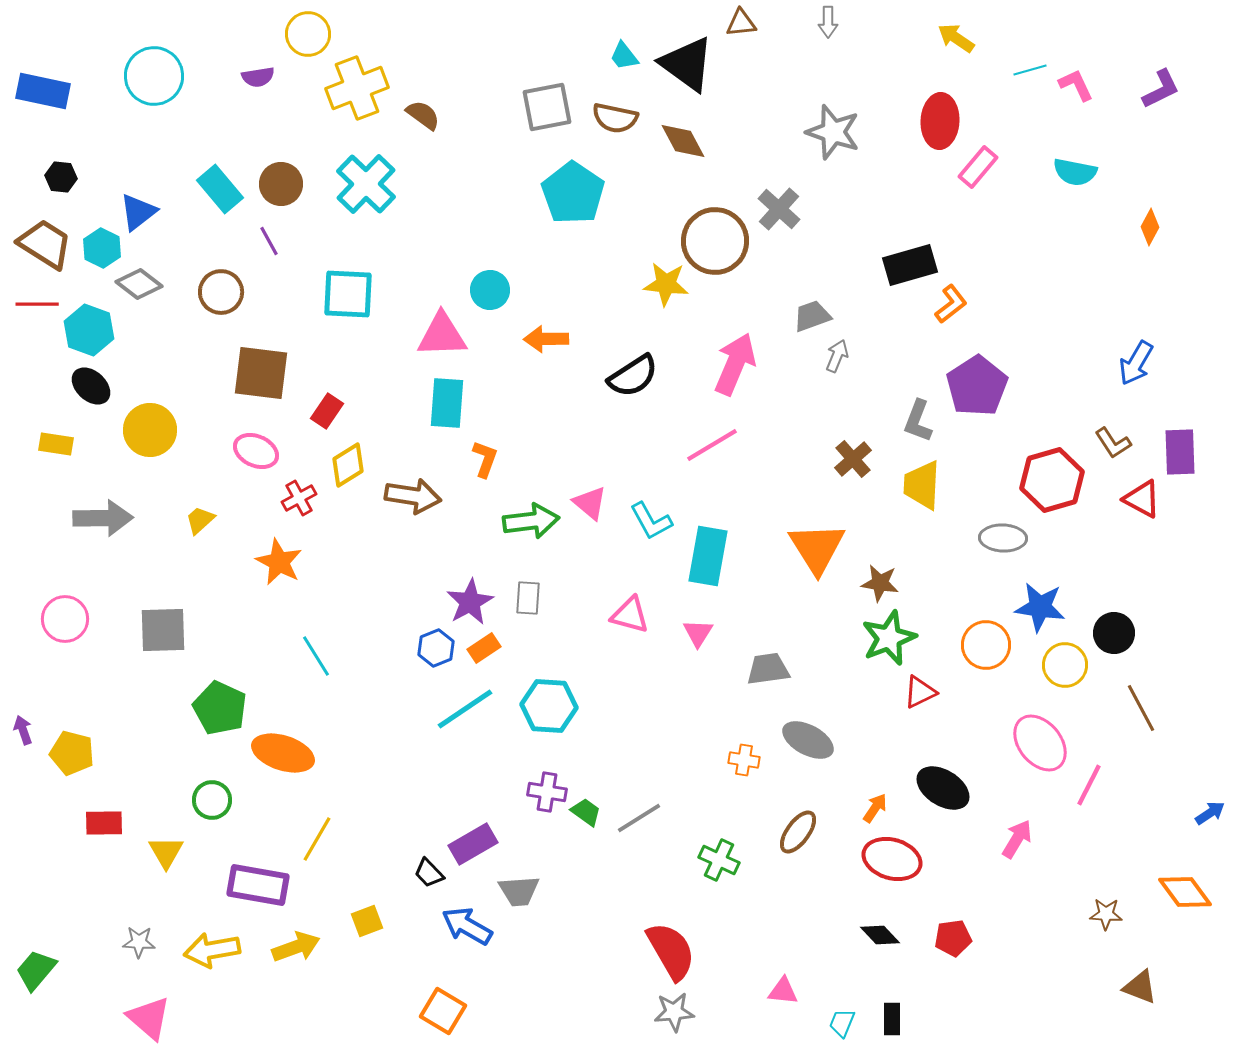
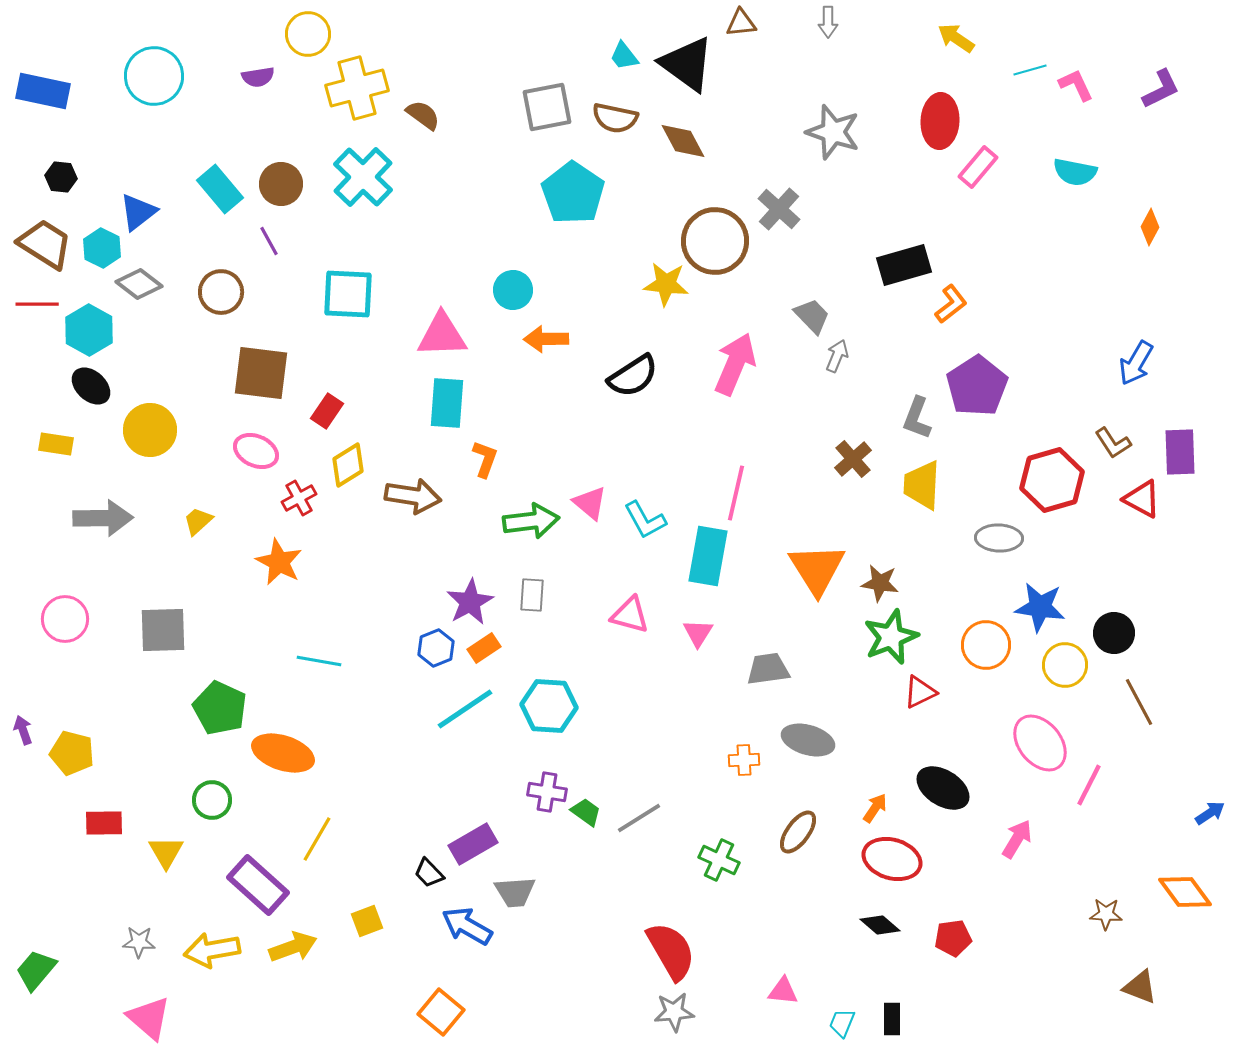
yellow cross at (357, 88): rotated 6 degrees clockwise
cyan cross at (366, 184): moved 3 px left, 7 px up
black rectangle at (910, 265): moved 6 px left
cyan circle at (490, 290): moved 23 px right
gray trapezoid at (812, 316): rotated 66 degrees clockwise
cyan hexagon at (89, 330): rotated 9 degrees clockwise
gray L-shape at (918, 421): moved 1 px left, 3 px up
pink line at (712, 445): moved 24 px right, 48 px down; rotated 46 degrees counterclockwise
yellow trapezoid at (200, 520): moved 2 px left, 1 px down
cyan L-shape at (651, 521): moved 6 px left, 1 px up
gray ellipse at (1003, 538): moved 4 px left
orange triangle at (817, 548): moved 21 px down
gray rectangle at (528, 598): moved 4 px right, 3 px up
green star at (889, 638): moved 2 px right, 1 px up
cyan line at (316, 656): moved 3 px right, 5 px down; rotated 48 degrees counterclockwise
brown line at (1141, 708): moved 2 px left, 6 px up
gray ellipse at (808, 740): rotated 12 degrees counterclockwise
orange cross at (744, 760): rotated 12 degrees counterclockwise
purple rectangle at (258, 885): rotated 32 degrees clockwise
gray trapezoid at (519, 891): moved 4 px left, 1 px down
black diamond at (880, 935): moved 10 px up; rotated 6 degrees counterclockwise
yellow arrow at (296, 947): moved 3 px left
orange square at (443, 1011): moved 2 px left, 1 px down; rotated 9 degrees clockwise
